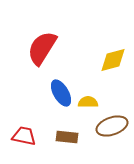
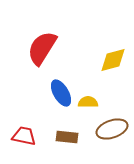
brown ellipse: moved 3 px down
